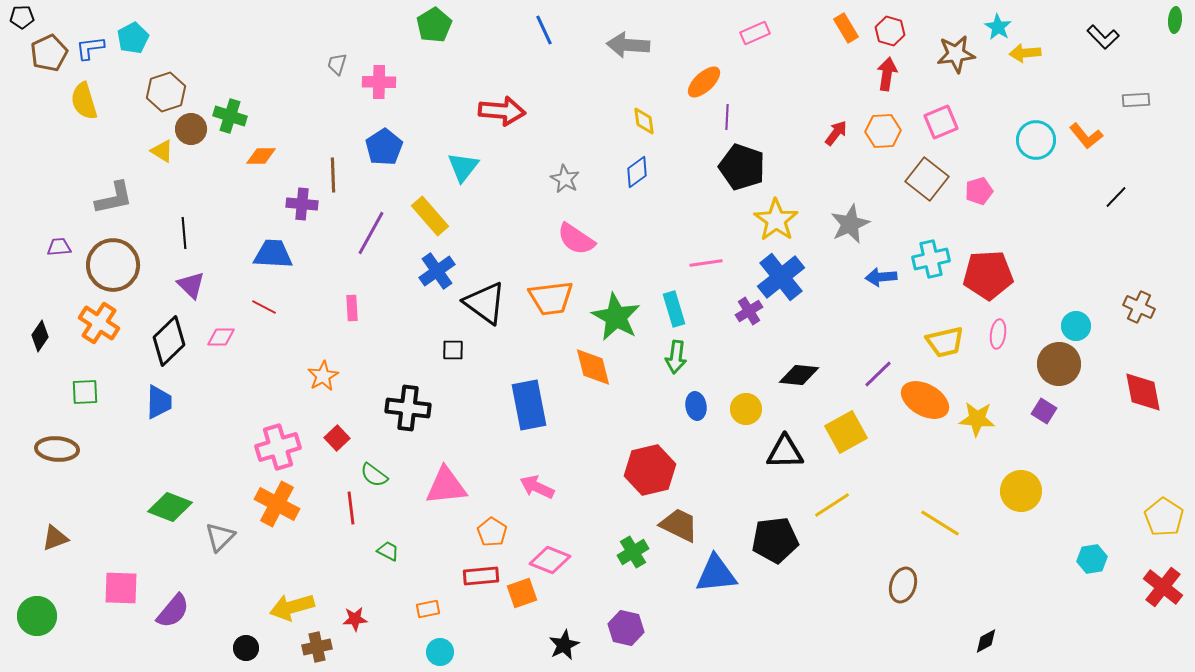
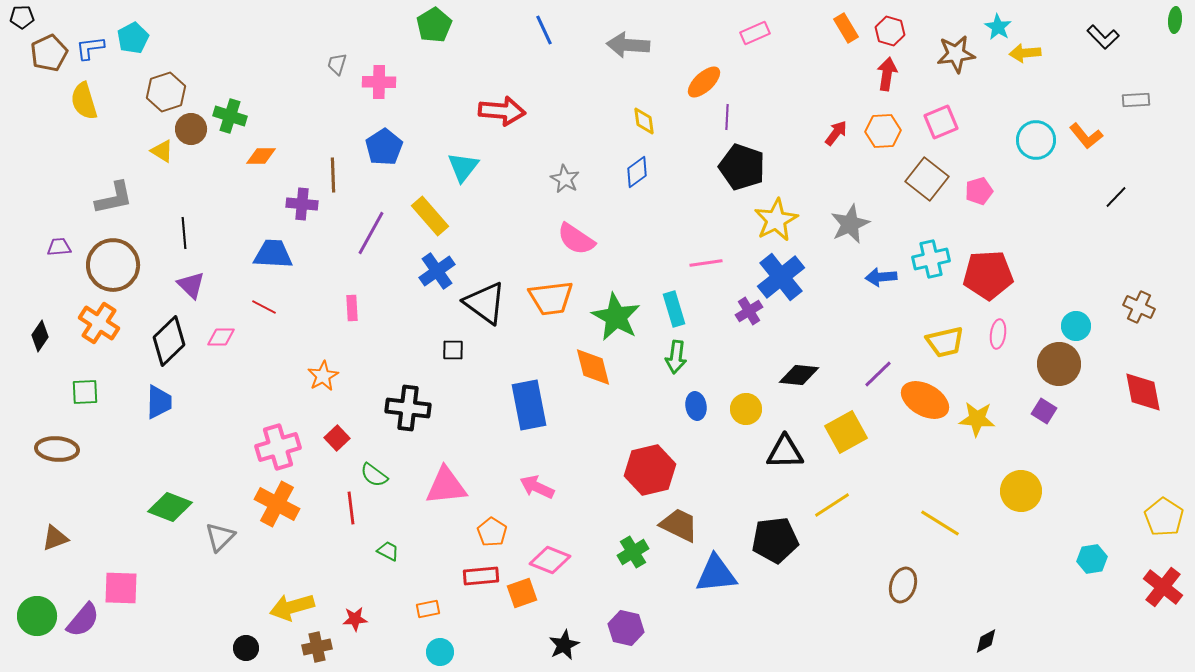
yellow star at (776, 220): rotated 9 degrees clockwise
purple semicircle at (173, 611): moved 90 px left, 9 px down
